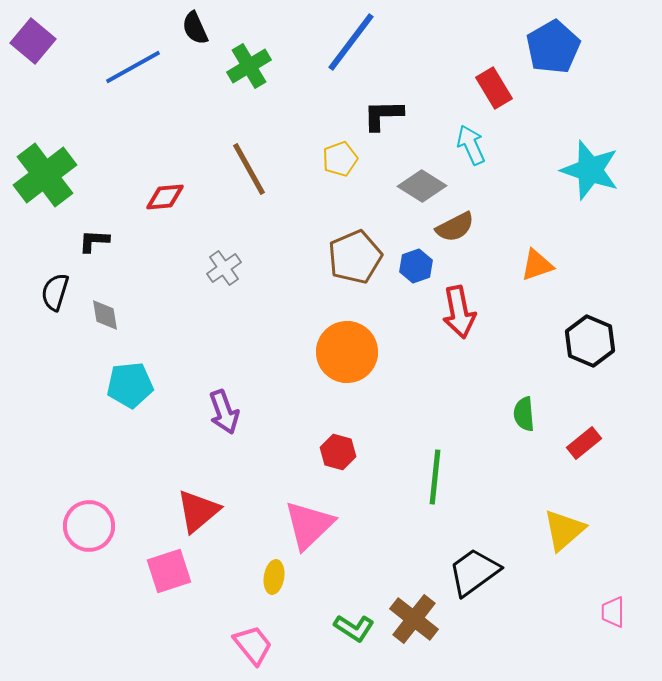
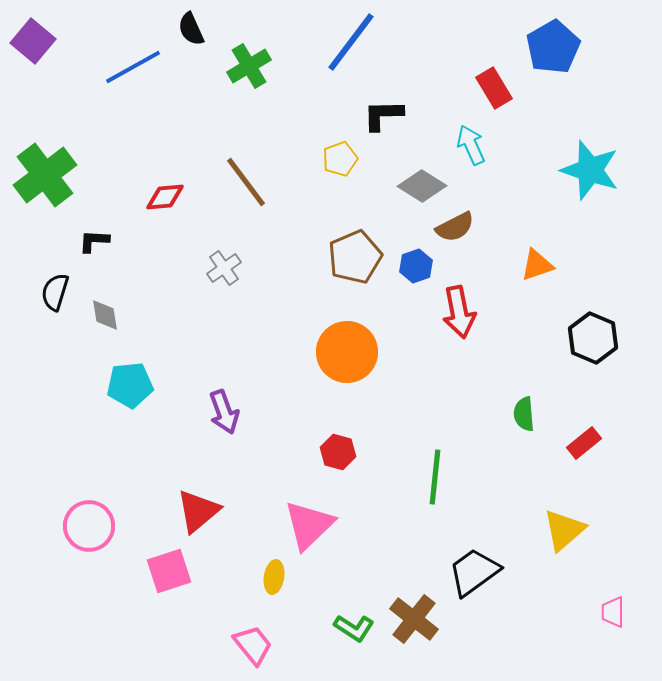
black semicircle at (195, 28): moved 4 px left, 1 px down
brown line at (249, 169): moved 3 px left, 13 px down; rotated 8 degrees counterclockwise
black hexagon at (590, 341): moved 3 px right, 3 px up
